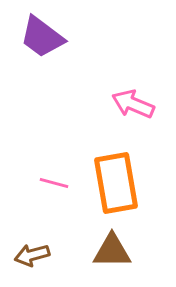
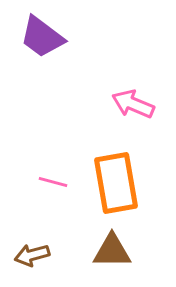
pink line: moved 1 px left, 1 px up
